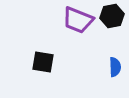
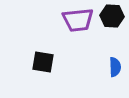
black hexagon: rotated 15 degrees clockwise
purple trapezoid: rotated 28 degrees counterclockwise
